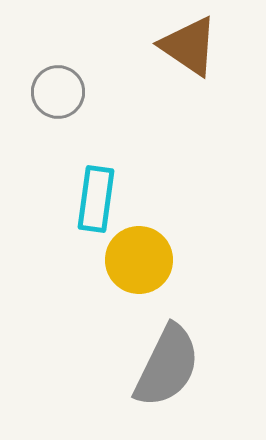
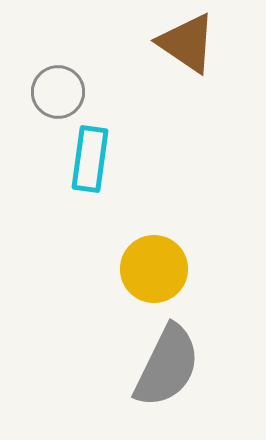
brown triangle: moved 2 px left, 3 px up
cyan rectangle: moved 6 px left, 40 px up
yellow circle: moved 15 px right, 9 px down
